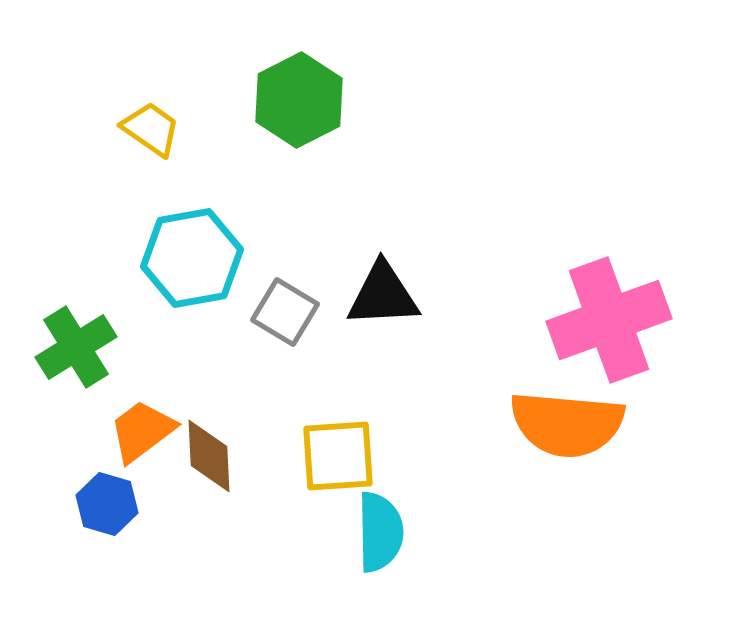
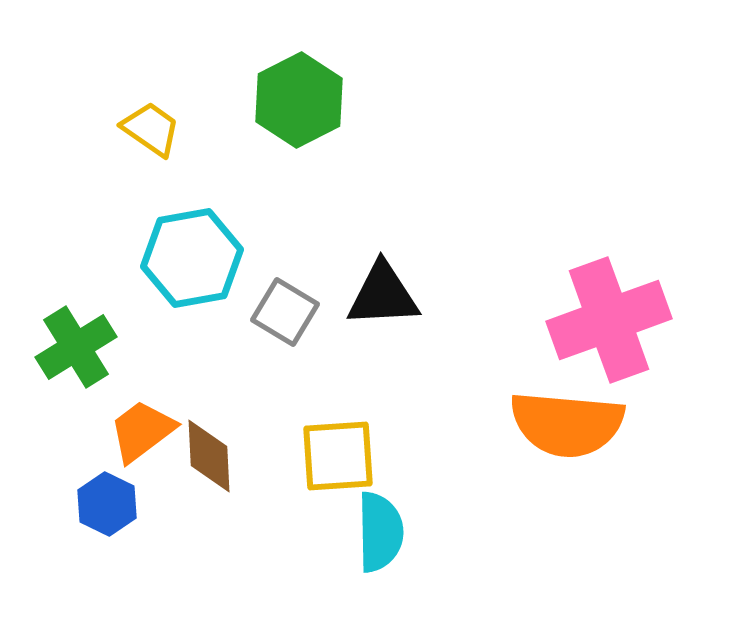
blue hexagon: rotated 10 degrees clockwise
